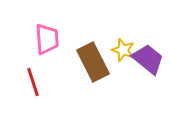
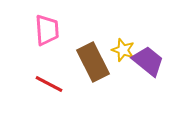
pink trapezoid: moved 9 px up
purple trapezoid: moved 2 px down
red line: moved 16 px right, 2 px down; rotated 44 degrees counterclockwise
